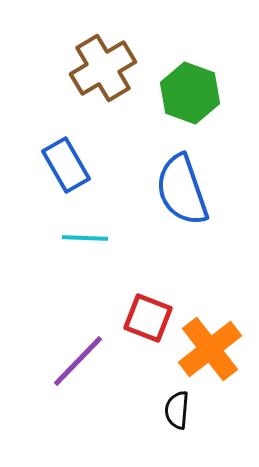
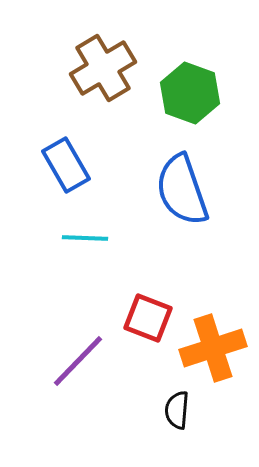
orange cross: moved 3 px right, 1 px up; rotated 20 degrees clockwise
